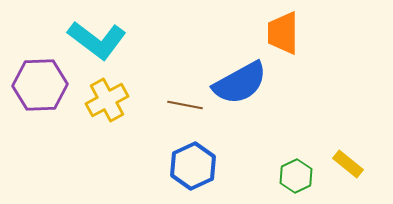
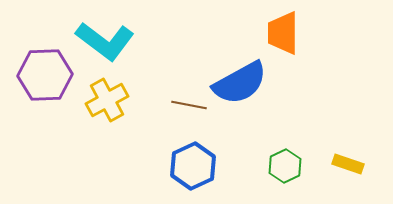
cyan L-shape: moved 8 px right, 1 px down
purple hexagon: moved 5 px right, 10 px up
brown line: moved 4 px right
yellow rectangle: rotated 20 degrees counterclockwise
green hexagon: moved 11 px left, 10 px up
